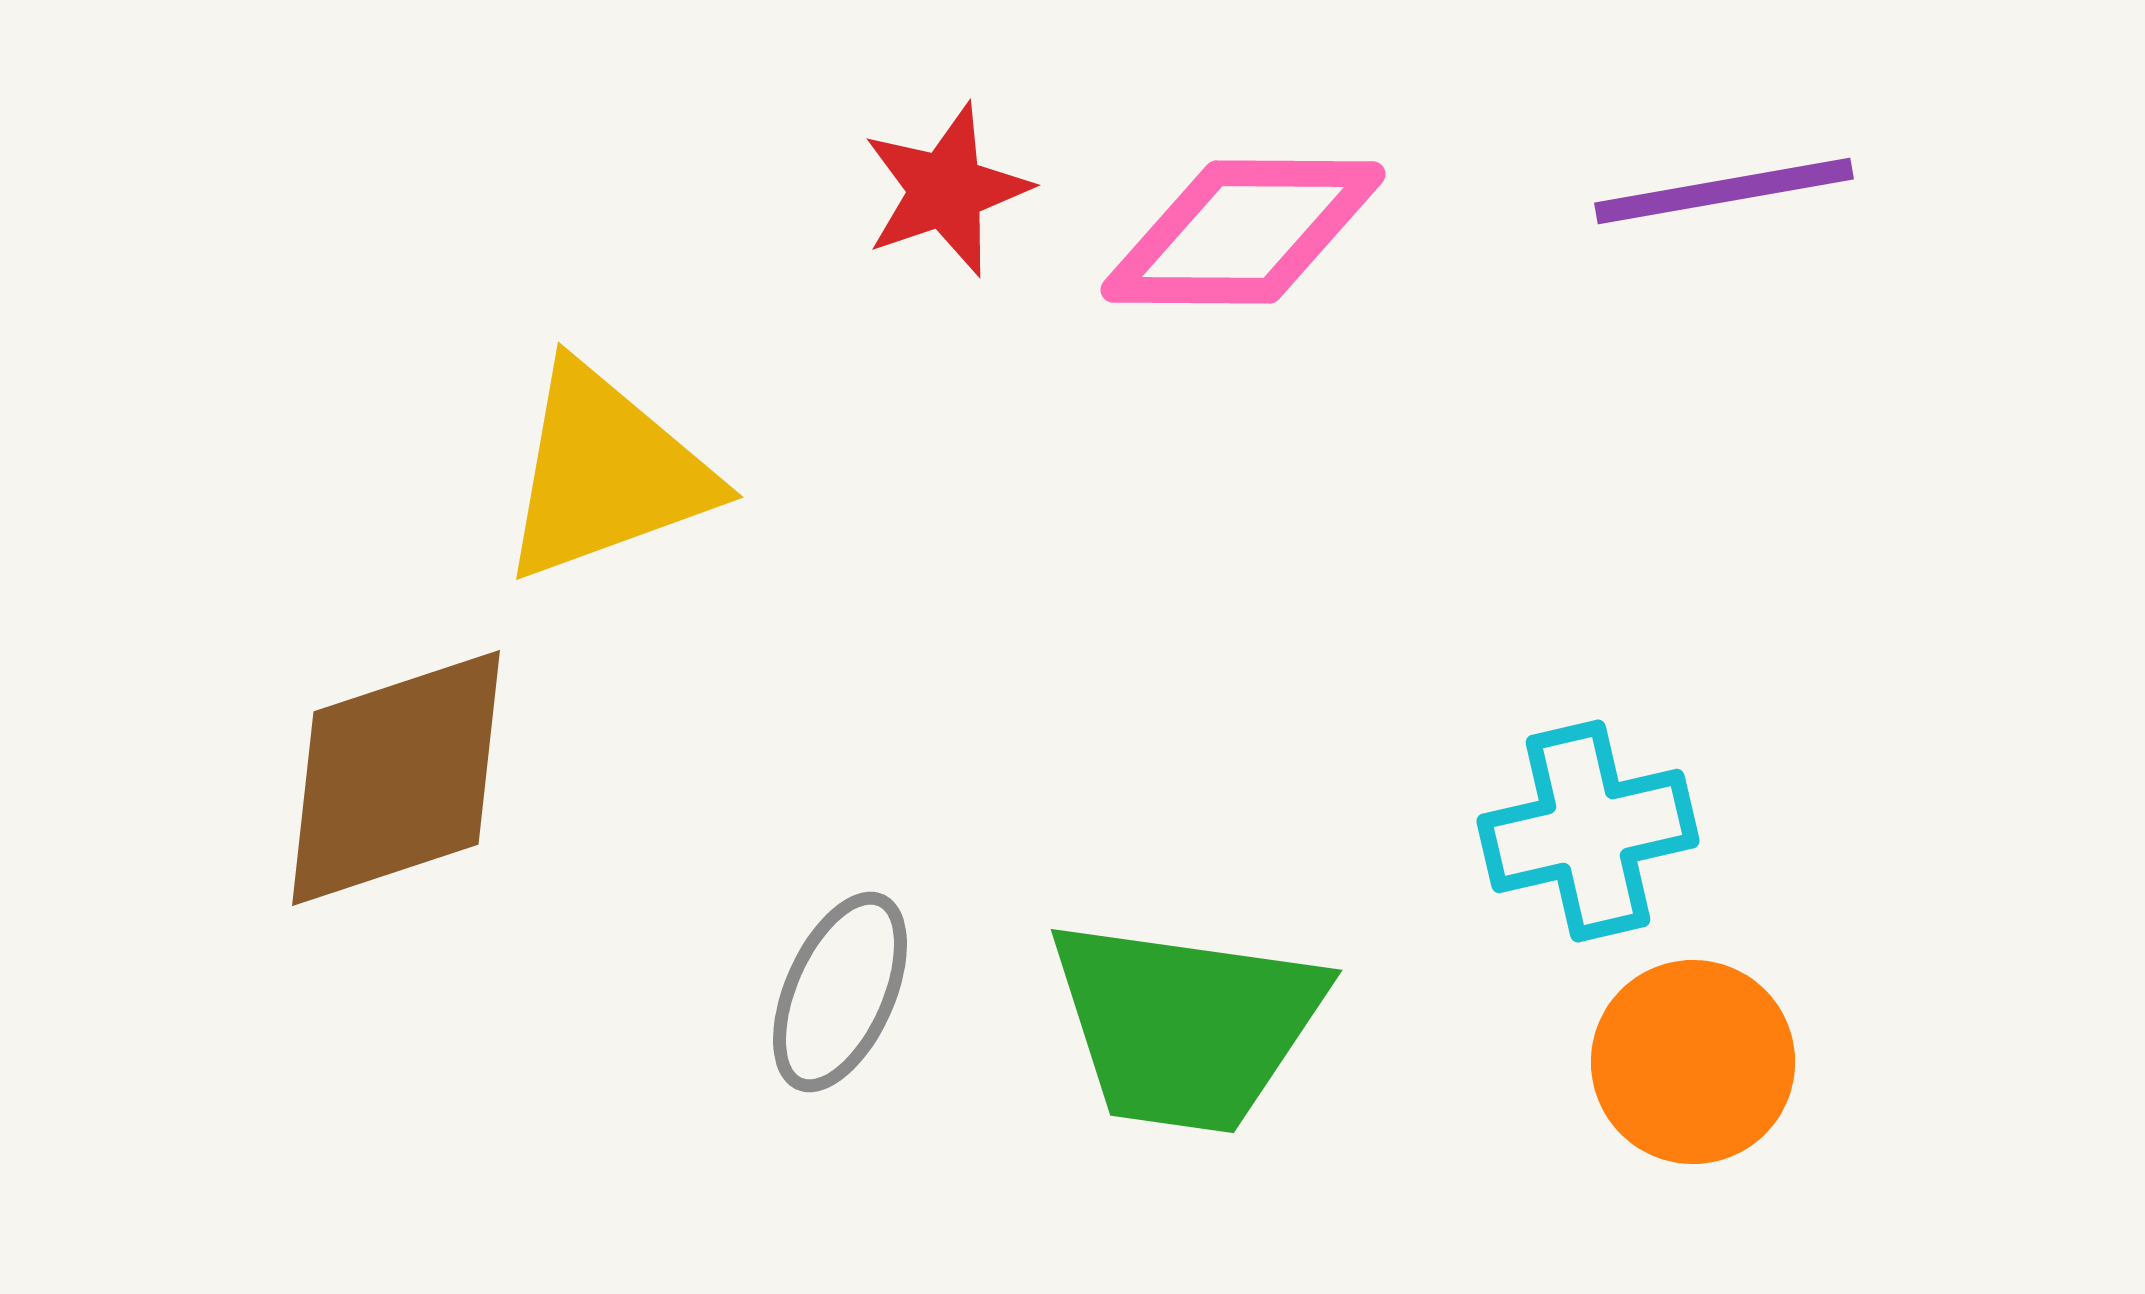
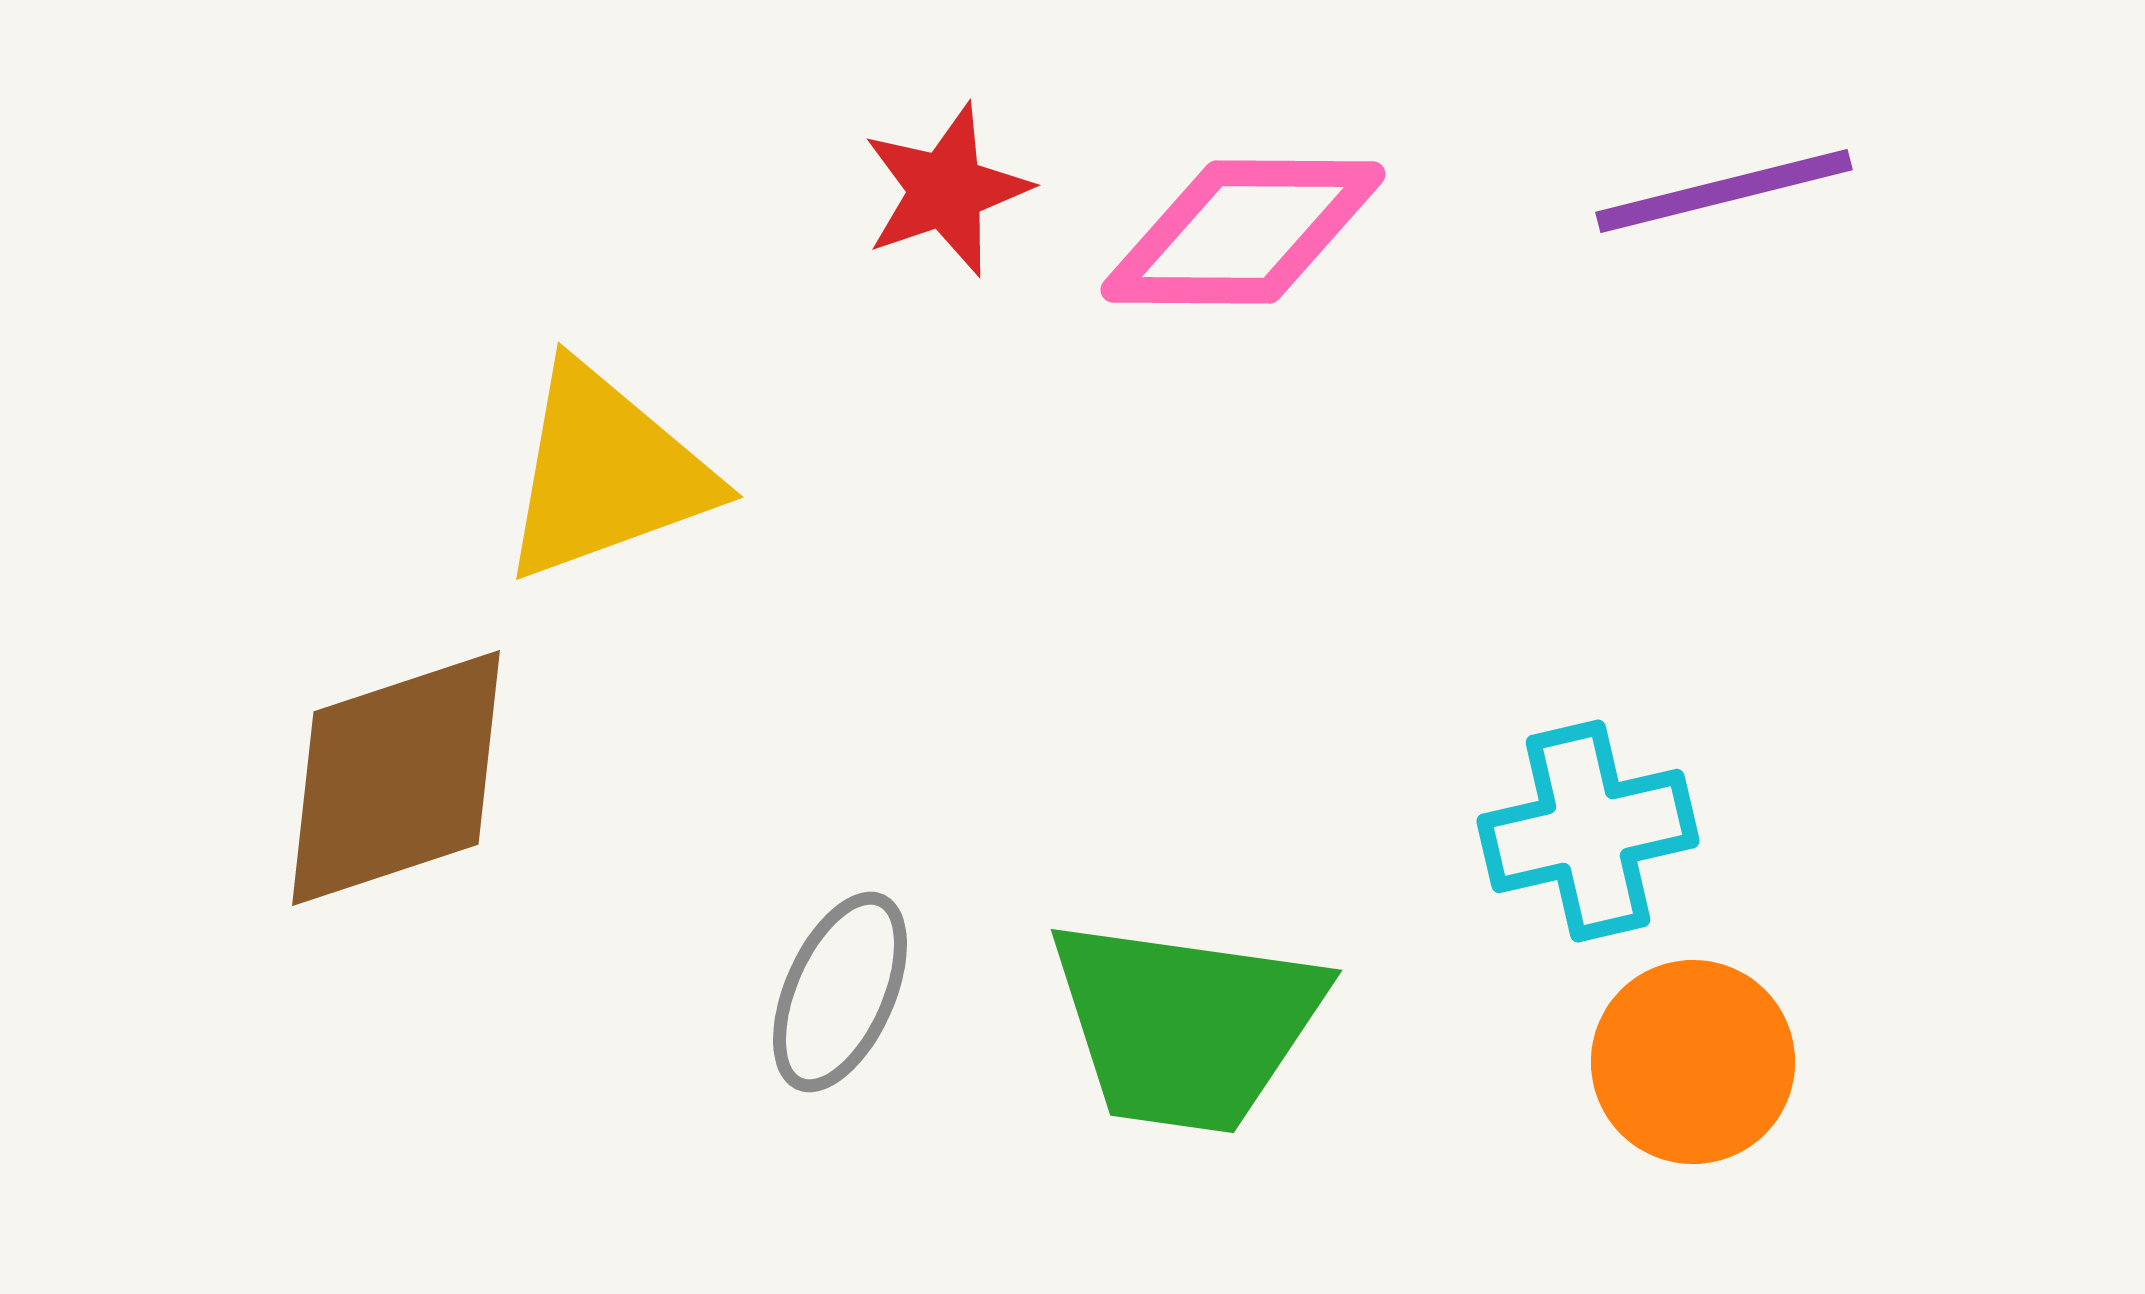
purple line: rotated 4 degrees counterclockwise
